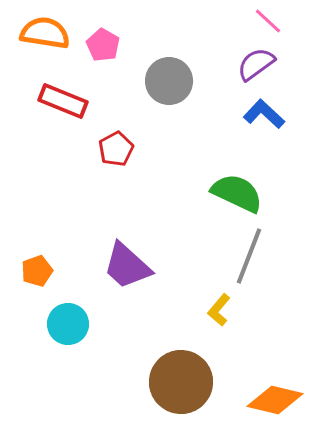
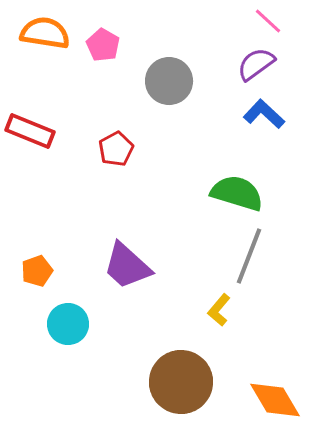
red rectangle: moved 33 px left, 30 px down
green semicircle: rotated 8 degrees counterclockwise
orange diamond: rotated 46 degrees clockwise
